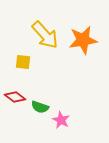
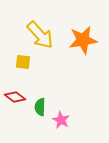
yellow arrow: moved 5 px left
green semicircle: rotated 72 degrees clockwise
